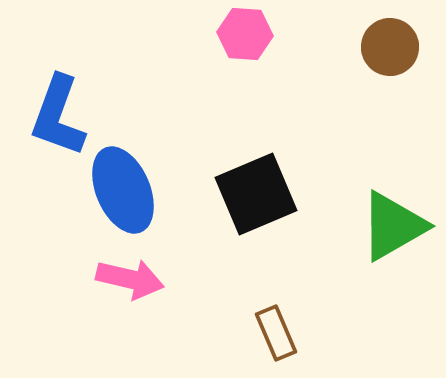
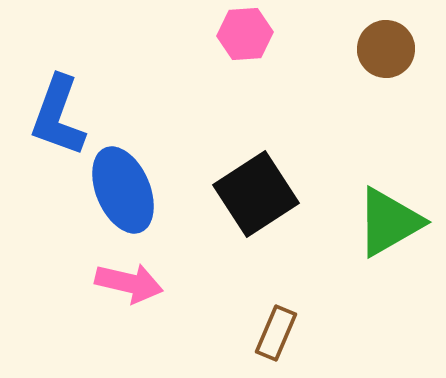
pink hexagon: rotated 8 degrees counterclockwise
brown circle: moved 4 px left, 2 px down
black square: rotated 10 degrees counterclockwise
green triangle: moved 4 px left, 4 px up
pink arrow: moved 1 px left, 4 px down
brown rectangle: rotated 46 degrees clockwise
